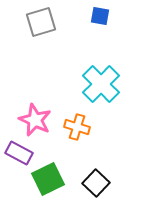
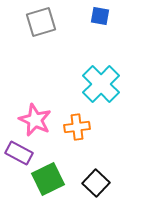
orange cross: rotated 25 degrees counterclockwise
